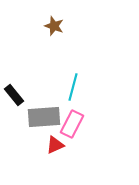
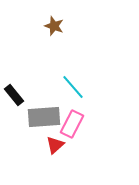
cyan line: rotated 56 degrees counterclockwise
red triangle: rotated 18 degrees counterclockwise
